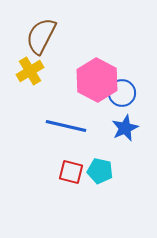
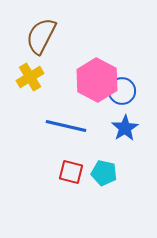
yellow cross: moved 6 px down
blue circle: moved 2 px up
blue star: rotated 8 degrees counterclockwise
cyan pentagon: moved 4 px right, 2 px down
